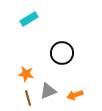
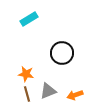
brown line: moved 1 px left, 4 px up
